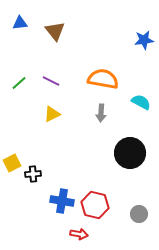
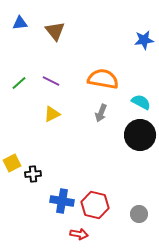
gray arrow: rotated 18 degrees clockwise
black circle: moved 10 px right, 18 px up
